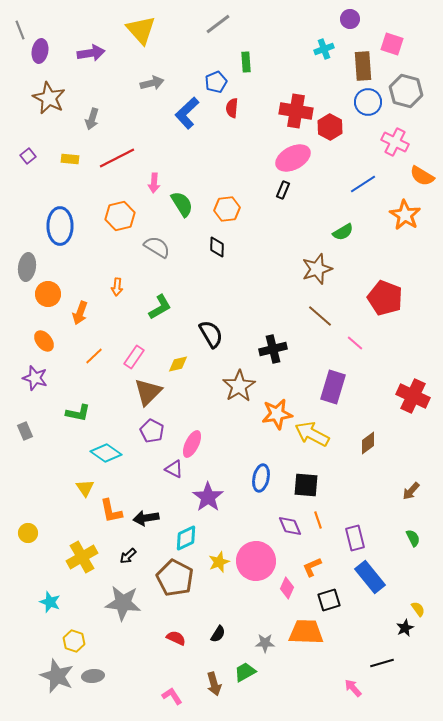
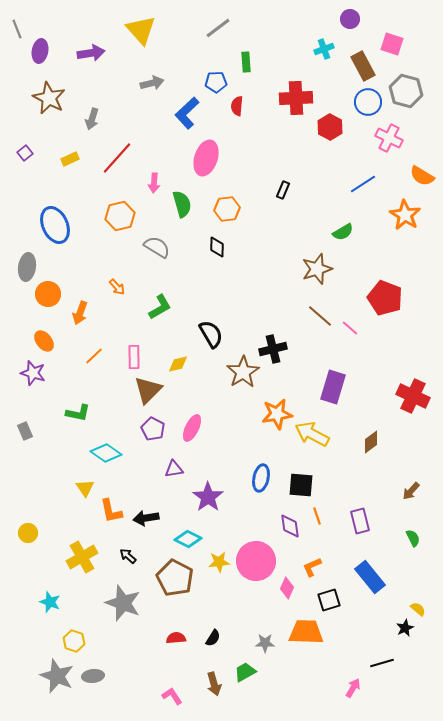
gray line at (218, 24): moved 4 px down
gray line at (20, 30): moved 3 px left, 1 px up
brown rectangle at (363, 66): rotated 24 degrees counterclockwise
blue pentagon at (216, 82): rotated 20 degrees clockwise
red semicircle at (232, 108): moved 5 px right, 2 px up
red cross at (296, 111): moved 13 px up; rotated 12 degrees counterclockwise
pink cross at (395, 142): moved 6 px left, 4 px up
purple square at (28, 156): moved 3 px left, 3 px up
red line at (117, 158): rotated 21 degrees counterclockwise
pink ellipse at (293, 158): moved 87 px left; rotated 44 degrees counterclockwise
yellow rectangle at (70, 159): rotated 30 degrees counterclockwise
green semicircle at (182, 204): rotated 16 degrees clockwise
blue ellipse at (60, 226): moved 5 px left, 1 px up; rotated 24 degrees counterclockwise
orange arrow at (117, 287): rotated 48 degrees counterclockwise
pink line at (355, 343): moved 5 px left, 15 px up
pink rectangle at (134, 357): rotated 35 degrees counterclockwise
purple star at (35, 378): moved 2 px left, 5 px up
brown star at (239, 386): moved 4 px right, 14 px up
brown triangle at (148, 392): moved 2 px up
purple pentagon at (152, 431): moved 1 px right, 2 px up
brown diamond at (368, 443): moved 3 px right, 1 px up
pink ellipse at (192, 444): moved 16 px up
purple triangle at (174, 469): rotated 36 degrees counterclockwise
black square at (306, 485): moved 5 px left
orange line at (318, 520): moved 1 px left, 4 px up
purple diamond at (290, 526): rotated 15 degrees clockwise
cyan diamond at (186, 538): moved 2 px right, 1 px down; rotated 52 degrees clockwise
purple rectangle at (355, 538): moved 5 px right, 17 px up
black arrow at (128, 556): rotated 84 degrees clockwise
yellow star at (219, 562): rotated 15 degrees clockwise
gray star at (123, 603): rotated 15 degrees clockwise
yellow semicircle at (418, 609): rotated 14 degrees counterclockwise
black semicircle at (218, 634): moved 5 px left, 4 px down
red semicircle at (176, 638): rotated 30 degrees counterclockwise
pink arrow at (353, 688): rotated 72 degrees clockwise
